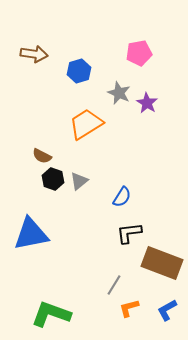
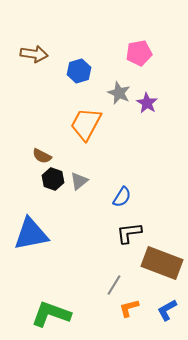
orange trapezoid: rotated 30 degrees counterclockwise
